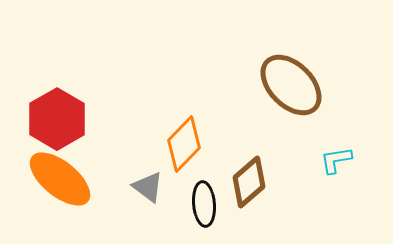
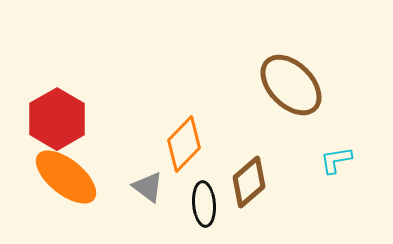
orange ellipse: moved 6 px right, 2 px up
